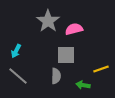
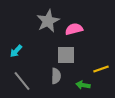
gray star: rotated 10 degrees clockwise
cyan arrow: rotated 16 degrees clockwise
gray line: moved 4 px right, 5 px down; rotated 10 degrees clockwise
